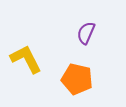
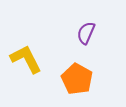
orange pentagon: rotated 16 degrees clockwise
